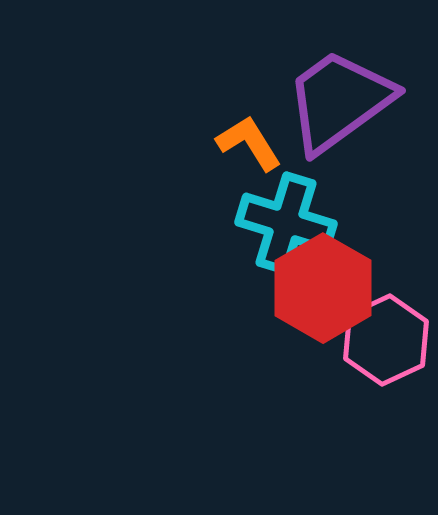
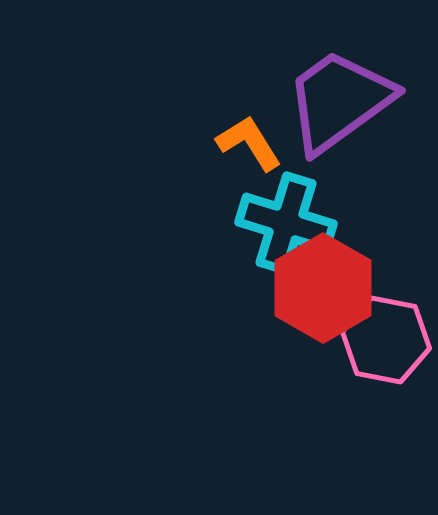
pink hexagon: rotated 24 degrees counterclockwise
